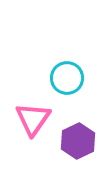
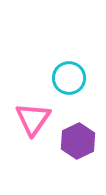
cyan circle: moved 2 px right
